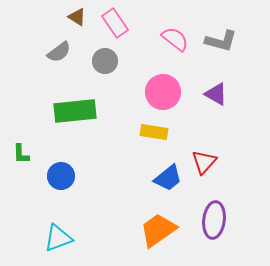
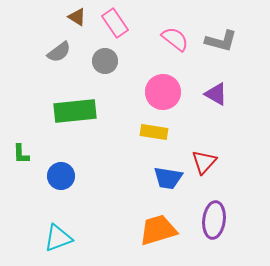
blue trapezoid: rotated 48 degrees clockwise
orange trapezoid: rotated 18 degrees clockwise
